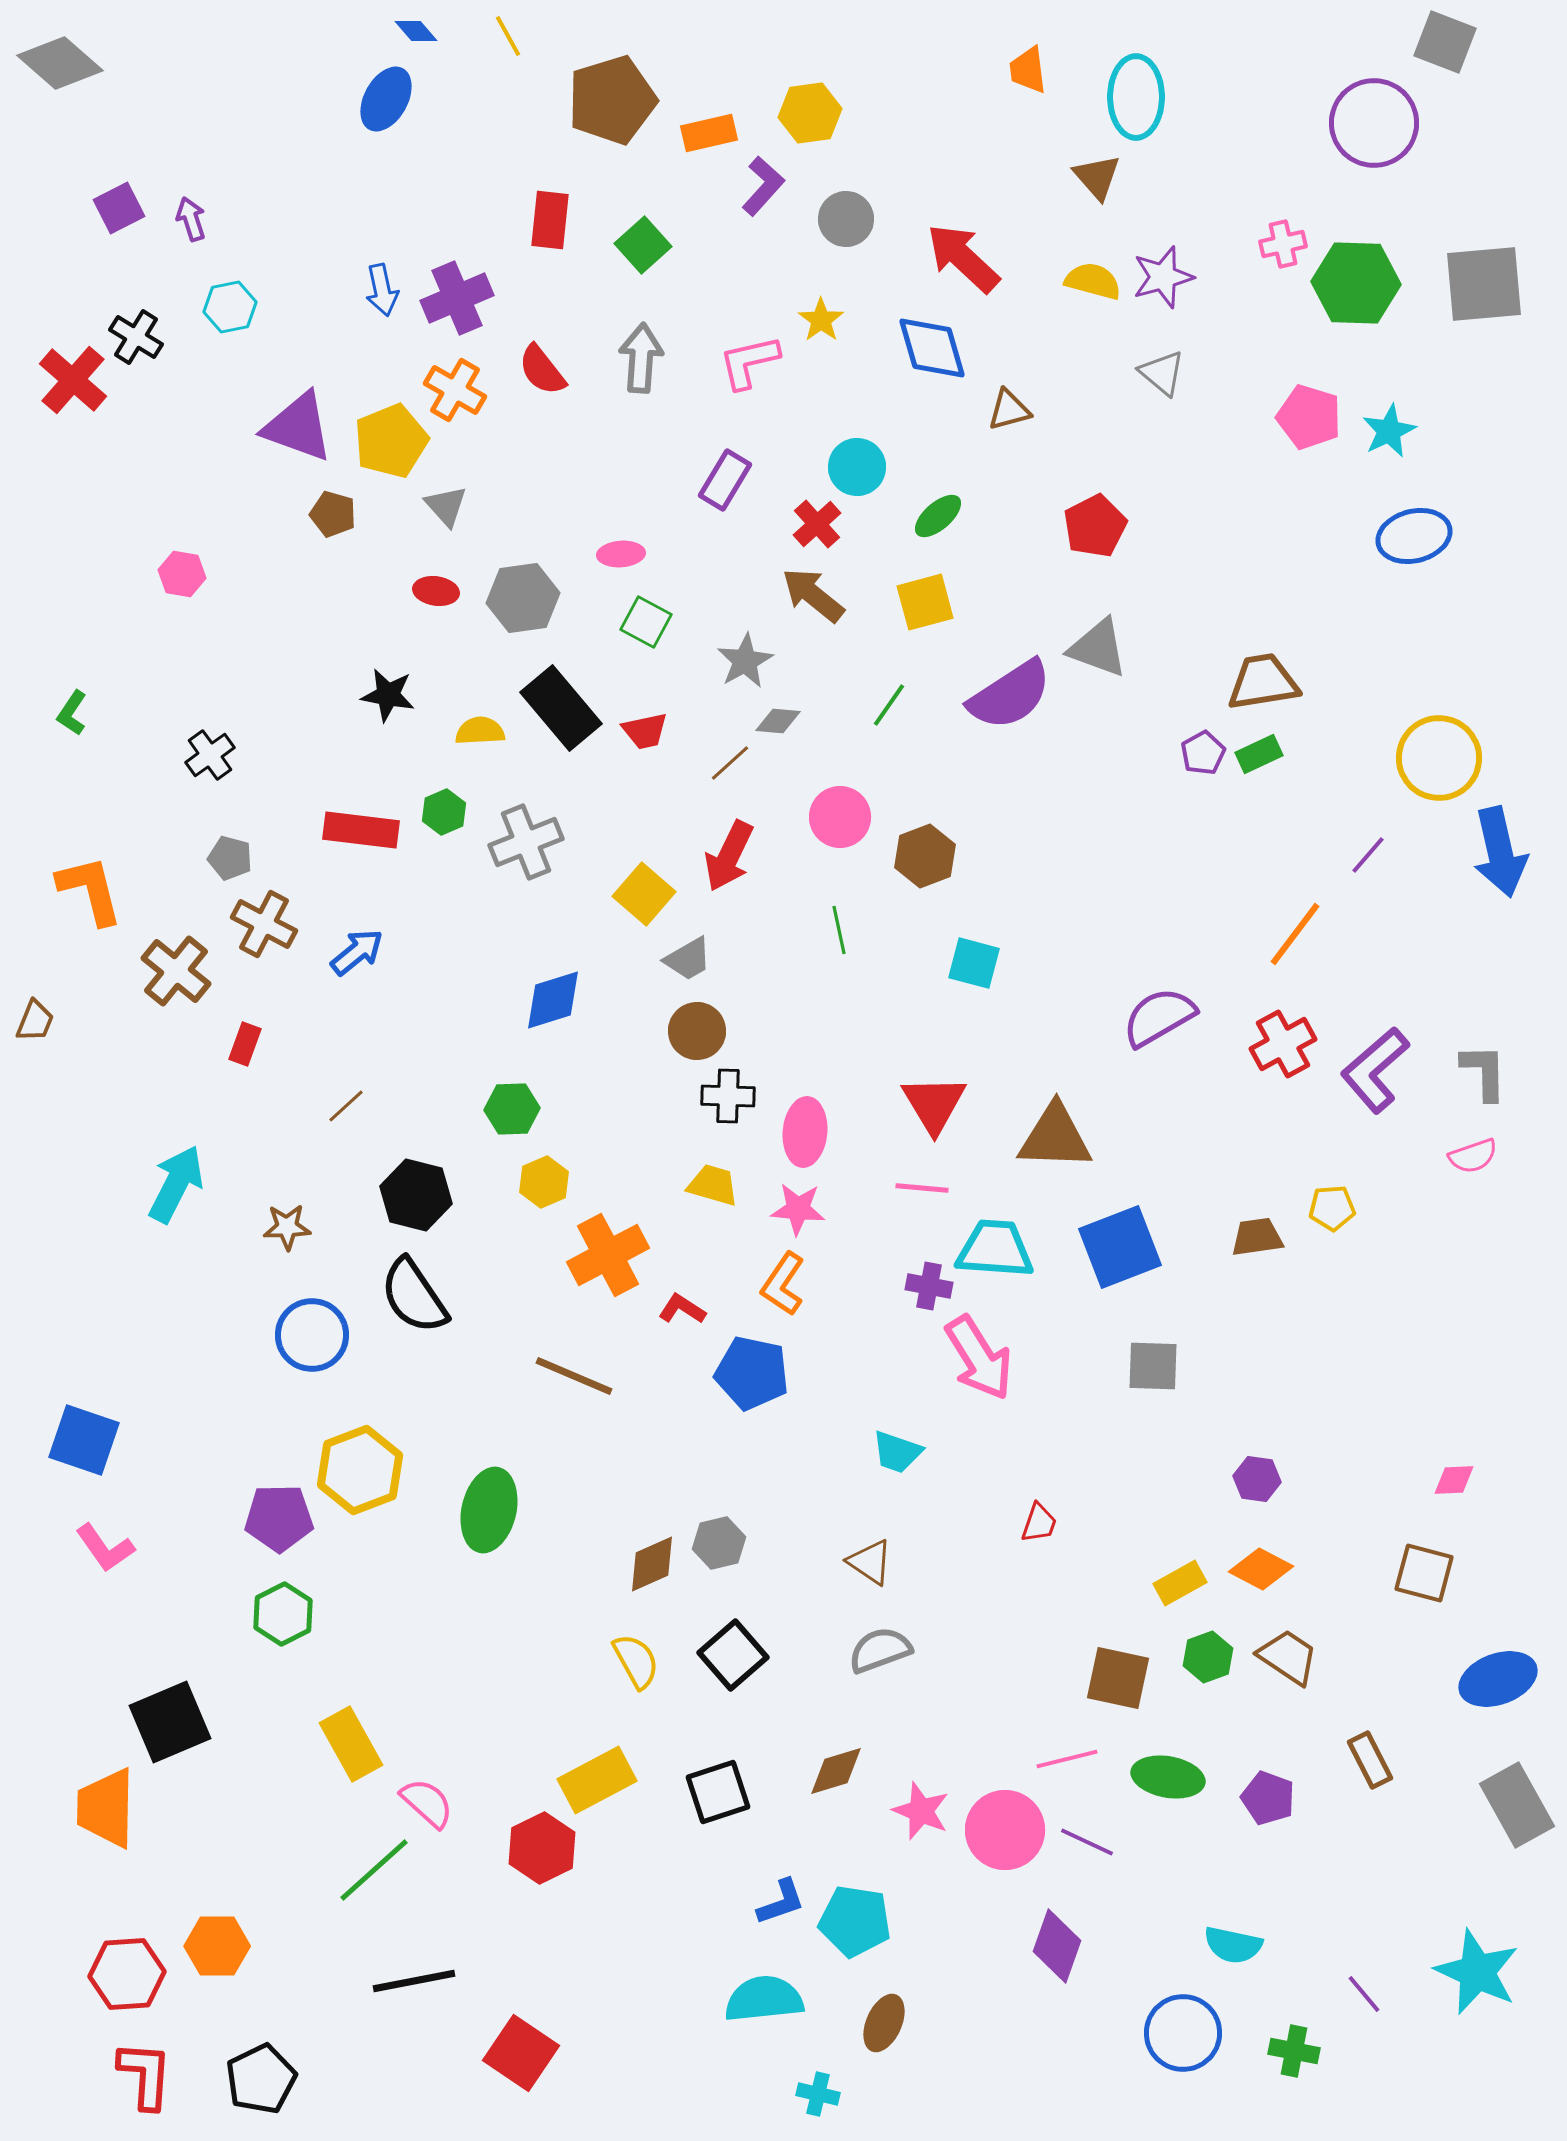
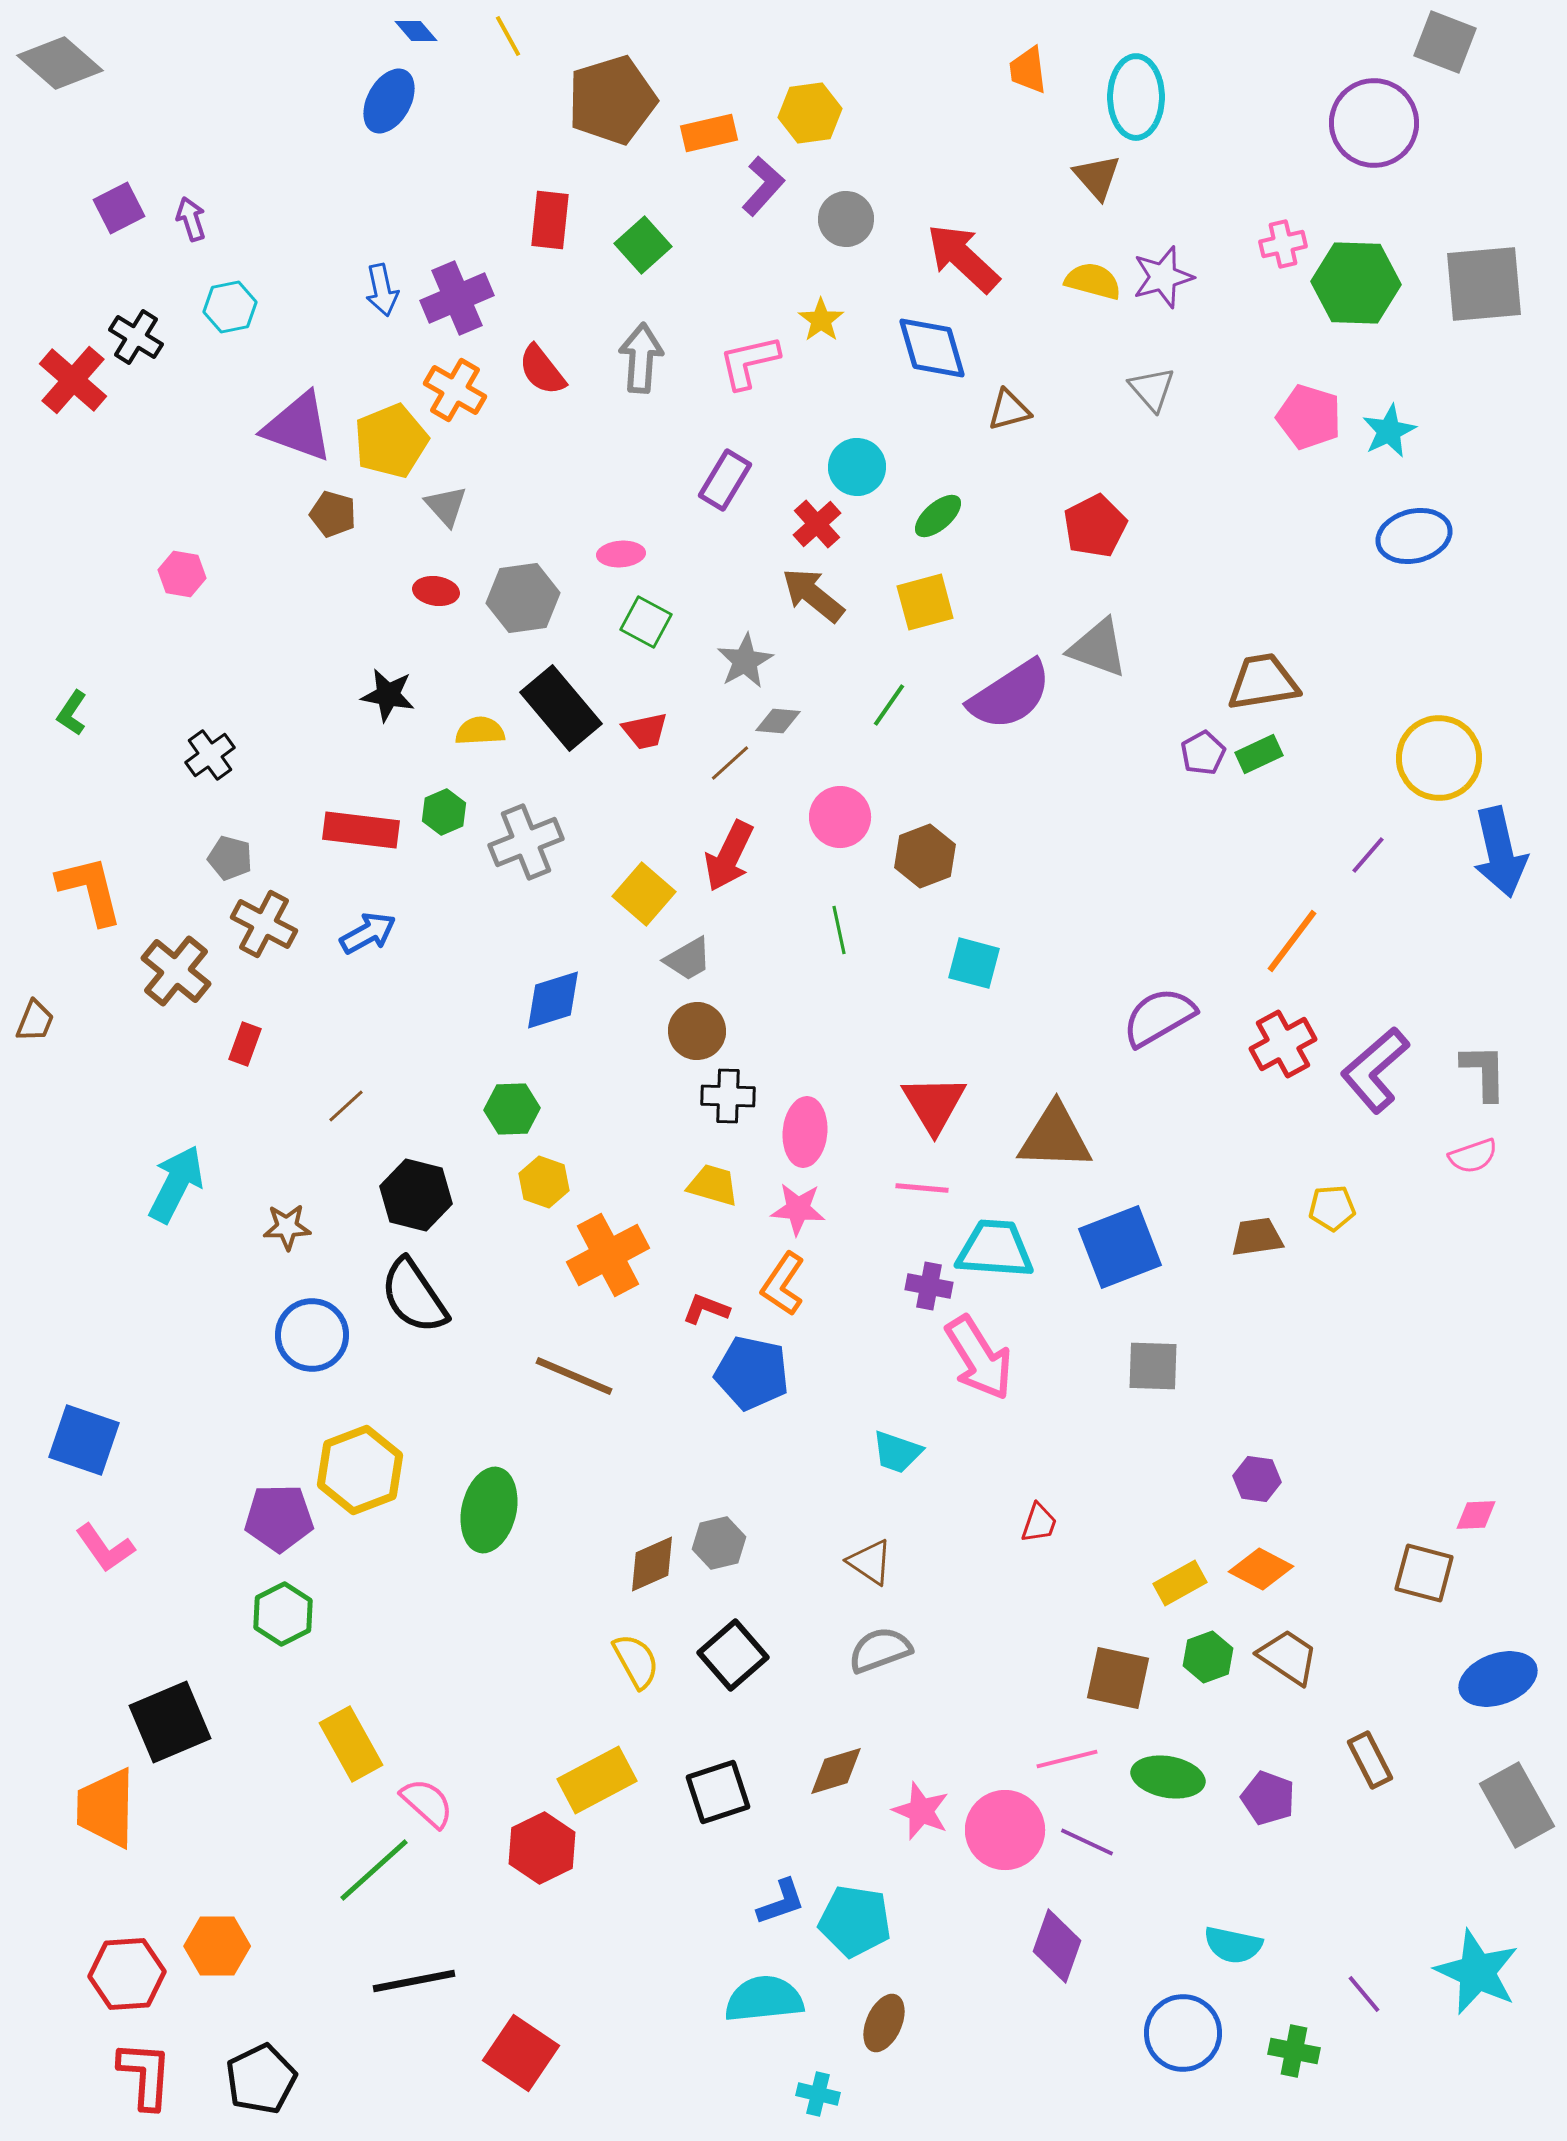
blue ellipse at (386, 99): moved 3 px right, 2 px down
gray triangle at (1162, 373): moved 10 px left, 16 px down; rotated 9 degrees clockwise
orange line at (1295, 934): moved 3 px left, 7 px down
blue arrow at (357, 952): moved 11 px right, 19 px up; rotated 10 degrees clockwise
yellow hexagon at (544, 1182): rotated 18 degrees counterclockwise
red L-shape at (682, 1309): moved 24 px right; rotated 12 degrees counterclockwise
pink diamond at (1454, 1480): moved 22 px right, 35 px down
